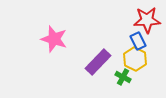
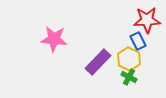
pink star: rotated 12 degrees counterclockwise
yellow hexagon: moved 6 px left
green cross: moved 6 px right
